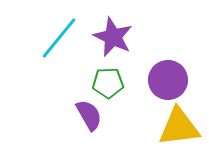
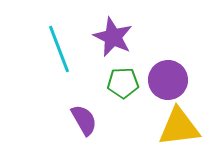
cyan line: moved 11 px down; rotated 60 degrees counterclockwise
green pentagon: moved 15 px right
purple semicircle: moved 5 px left, 5 px down
